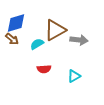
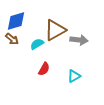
blue diamond: moved 2 px up
red semicircle: rotated 56 degrees counterclockwise
